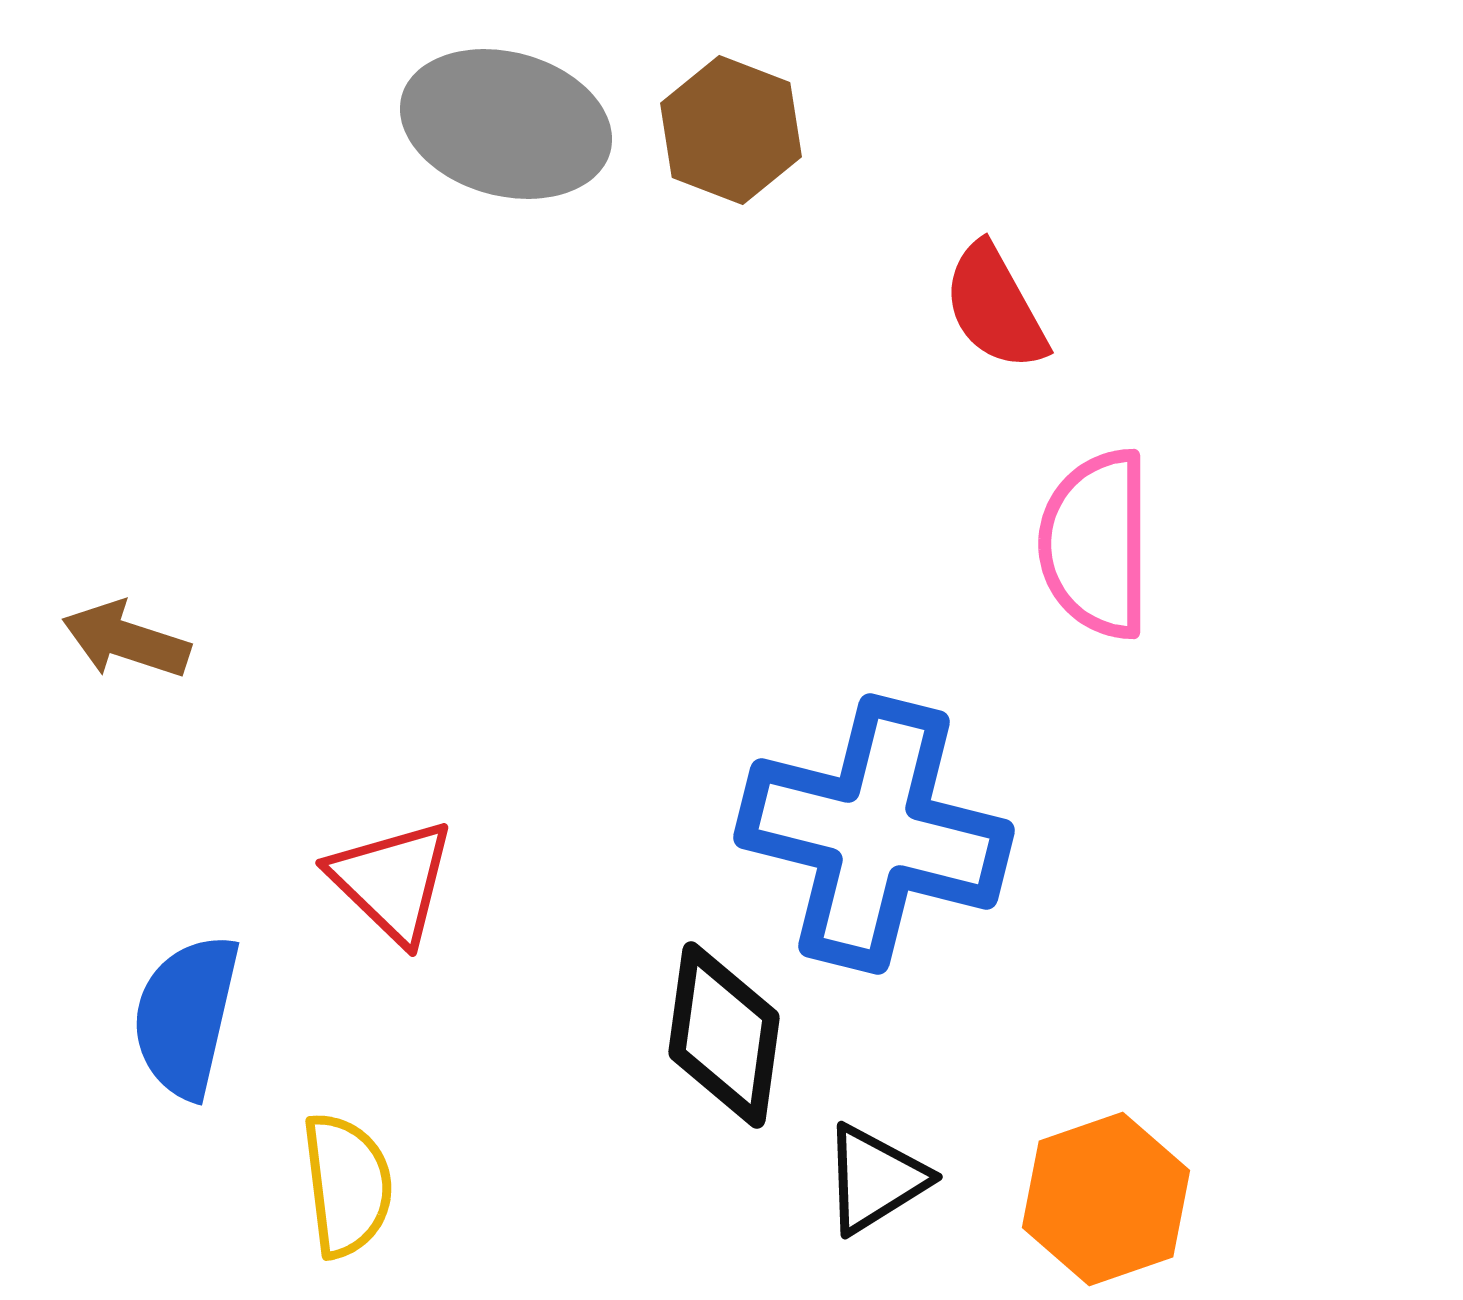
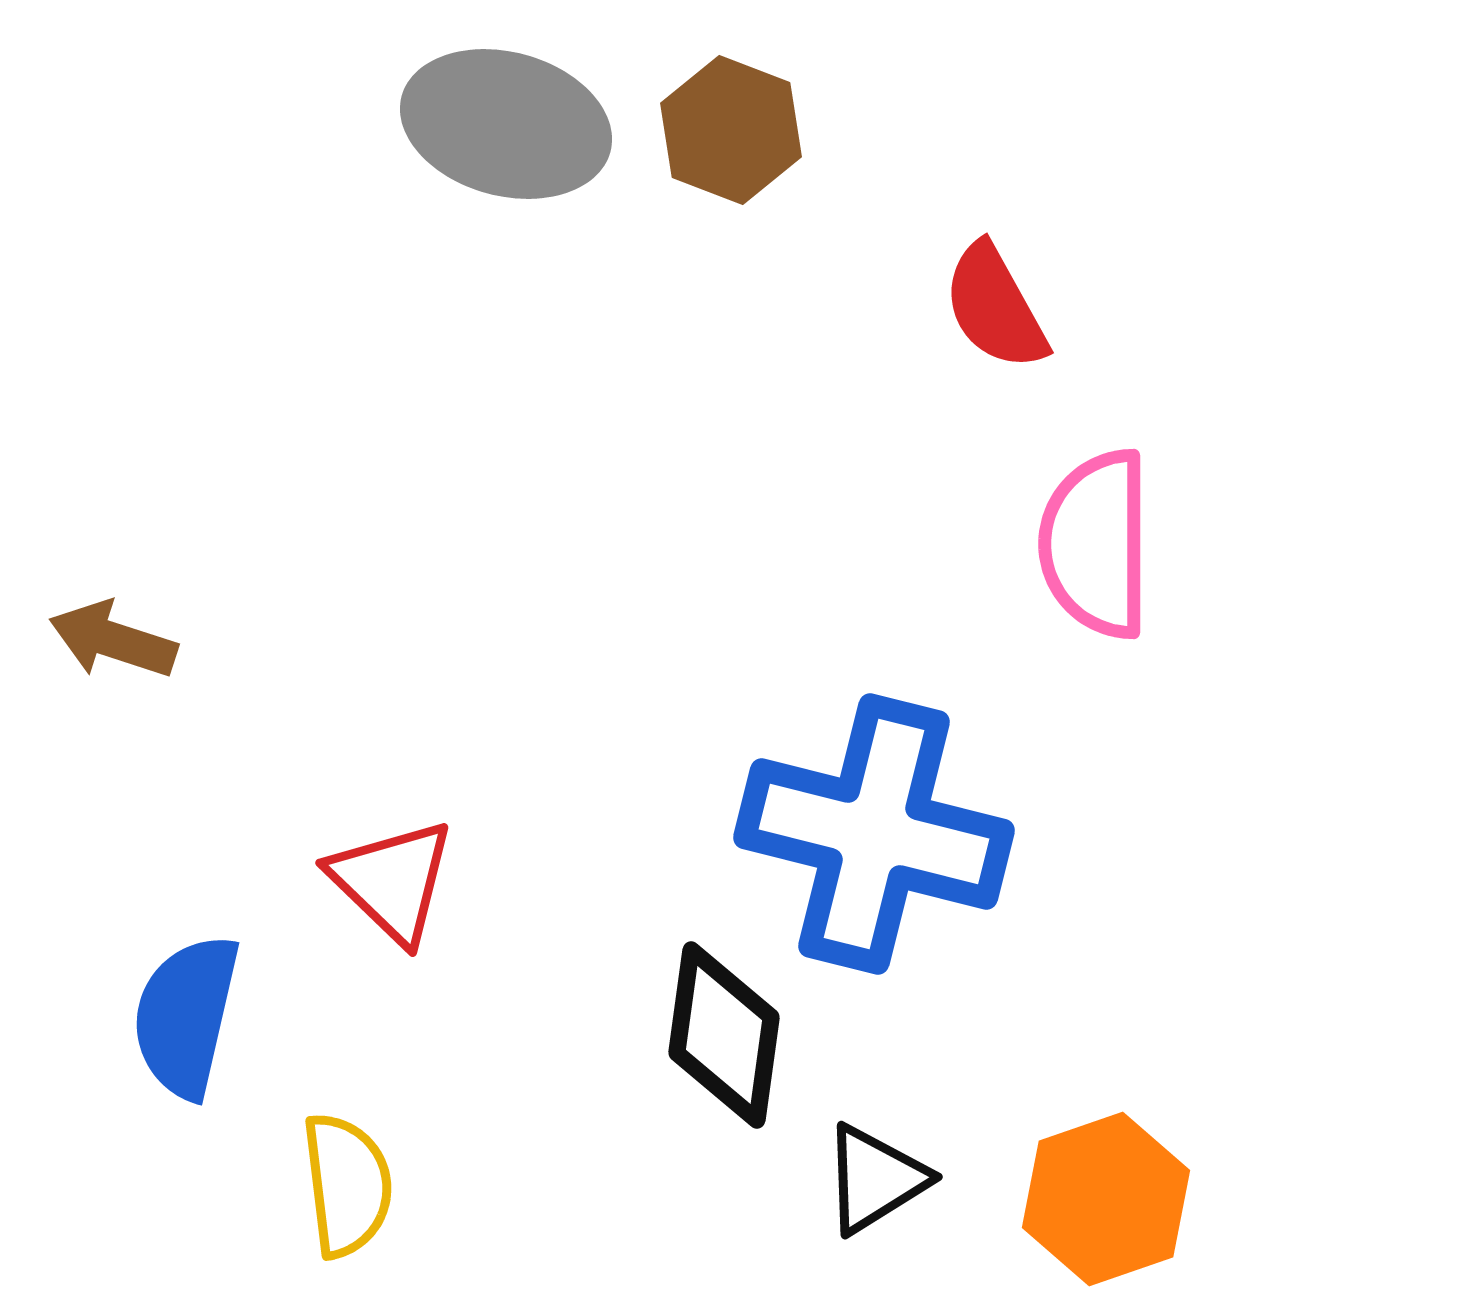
brown arrow: moved 13 px left
